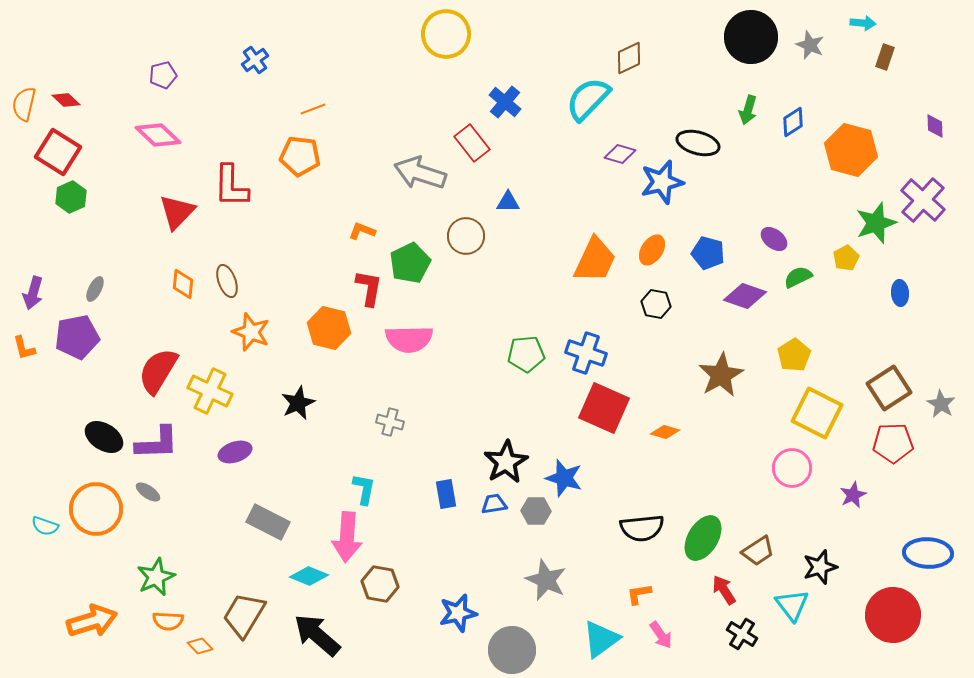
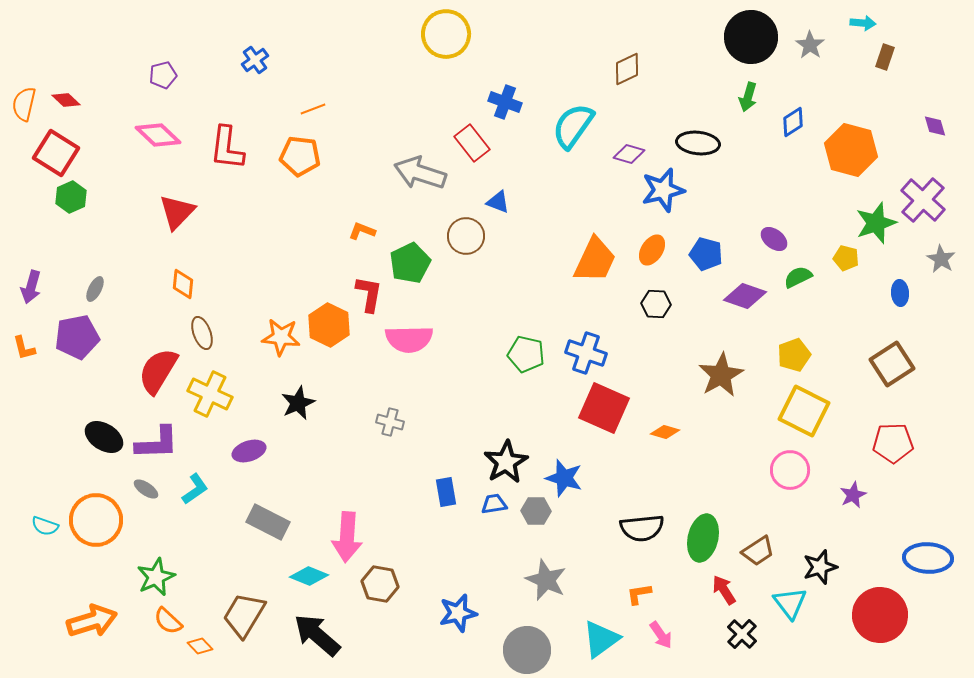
gray star at (810, 45): rotated 12 degrees clockwise
brown diamond at (629, 58): moved 2 px left, 11 px down
cyan semicircle at (588, 99): moved 15 px left, 27 px down; rotated 9 degrees counterclockwise
blue cross at (505, 102): rotated 20 degrees counterclockwise
green arrow at (748, 110): moved 13 px up
purple diamond at (935, 126): rotated 15 degrees counterclockwise
black ellipse at (698, 143): rotated 9 degrees counterclockwise
red square at (58, 152): moved 2 px left, 1 px down
purple diamond at (620, 154): moved 9 px right
blue star at (662, 182): moved 1 px right, 8 px down
red L-shape at (231, 186): moved 4 px left, 38 px up; rotated 6 degrees clockwise
blue triangle at (508, 202): moved 10 px left; rotated 20 degrees clockwise
blue pentagon at (708, 253): moved 2 px left, 1 px down
yellow pentagon at (846, 258): rotated 30 degrees counterclockwise
brown ellipse at (227, 281): moved 25 px left, 52 px down
red L-shape at (369, 288): moved 6 px down
purple arrow at (33, 293): moved 2 px left, 6 px up
black hexagon at (656, 304): rotated 8 degrees counterclockwise
orange hexagon at (329, 328): moved 3 px up; rotated 12 degrees clockwise
orange star at (251, 332): moved 30 px right, 5 px down; rotated 15 degrees counterclockwise
green pentagon at (526, 354): rotated 18 degrees clockwise
yellow pentagon at (794, 355): rotated 12 degrees clockwise
brown square at (889, 388): moved 3 px right, 24 px up
yellow cross at (210, 391): moved 3 px down
gray star at (941, 404): moved 145 px up
yellow square at (817, 413): moved 13 px left, 2 px up
purple ellipse at (235, 452): moved 14 px right, 1 px up
pink circle at (792, 468): moved 2 px left, 2 px down
cyan L-shape at (364, 489): moved 169 px left; rotated 44 degrees clockwise
gray ellipse at (148, 492): moved 2 px left, 3 px up
blue rectangle at (446, 494): moved 2 px up
orange circle at (96, 509): moved 11 px down
green ellipse at (703, 538): rotated 18 degrees counterclockwise
blue ellipse at (928, 553): moved 5 px down
cyan triangle at (792, 605): moved 2 px left, 2 px up
red circle at (893, 615): moved 13 px left
orange semicircle at (168, 621): rotated 40 degrees clockwise
black cross at (742, 634): rotated 12 degrees clockwise
gray circle at (512, 650): moved 15 px right
